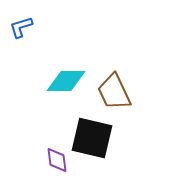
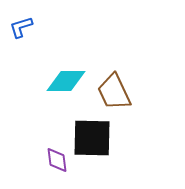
black square: rotated 12 degrees counterclockwise
